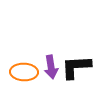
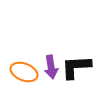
orange ellipse: rotated 20 degrees clockwise
